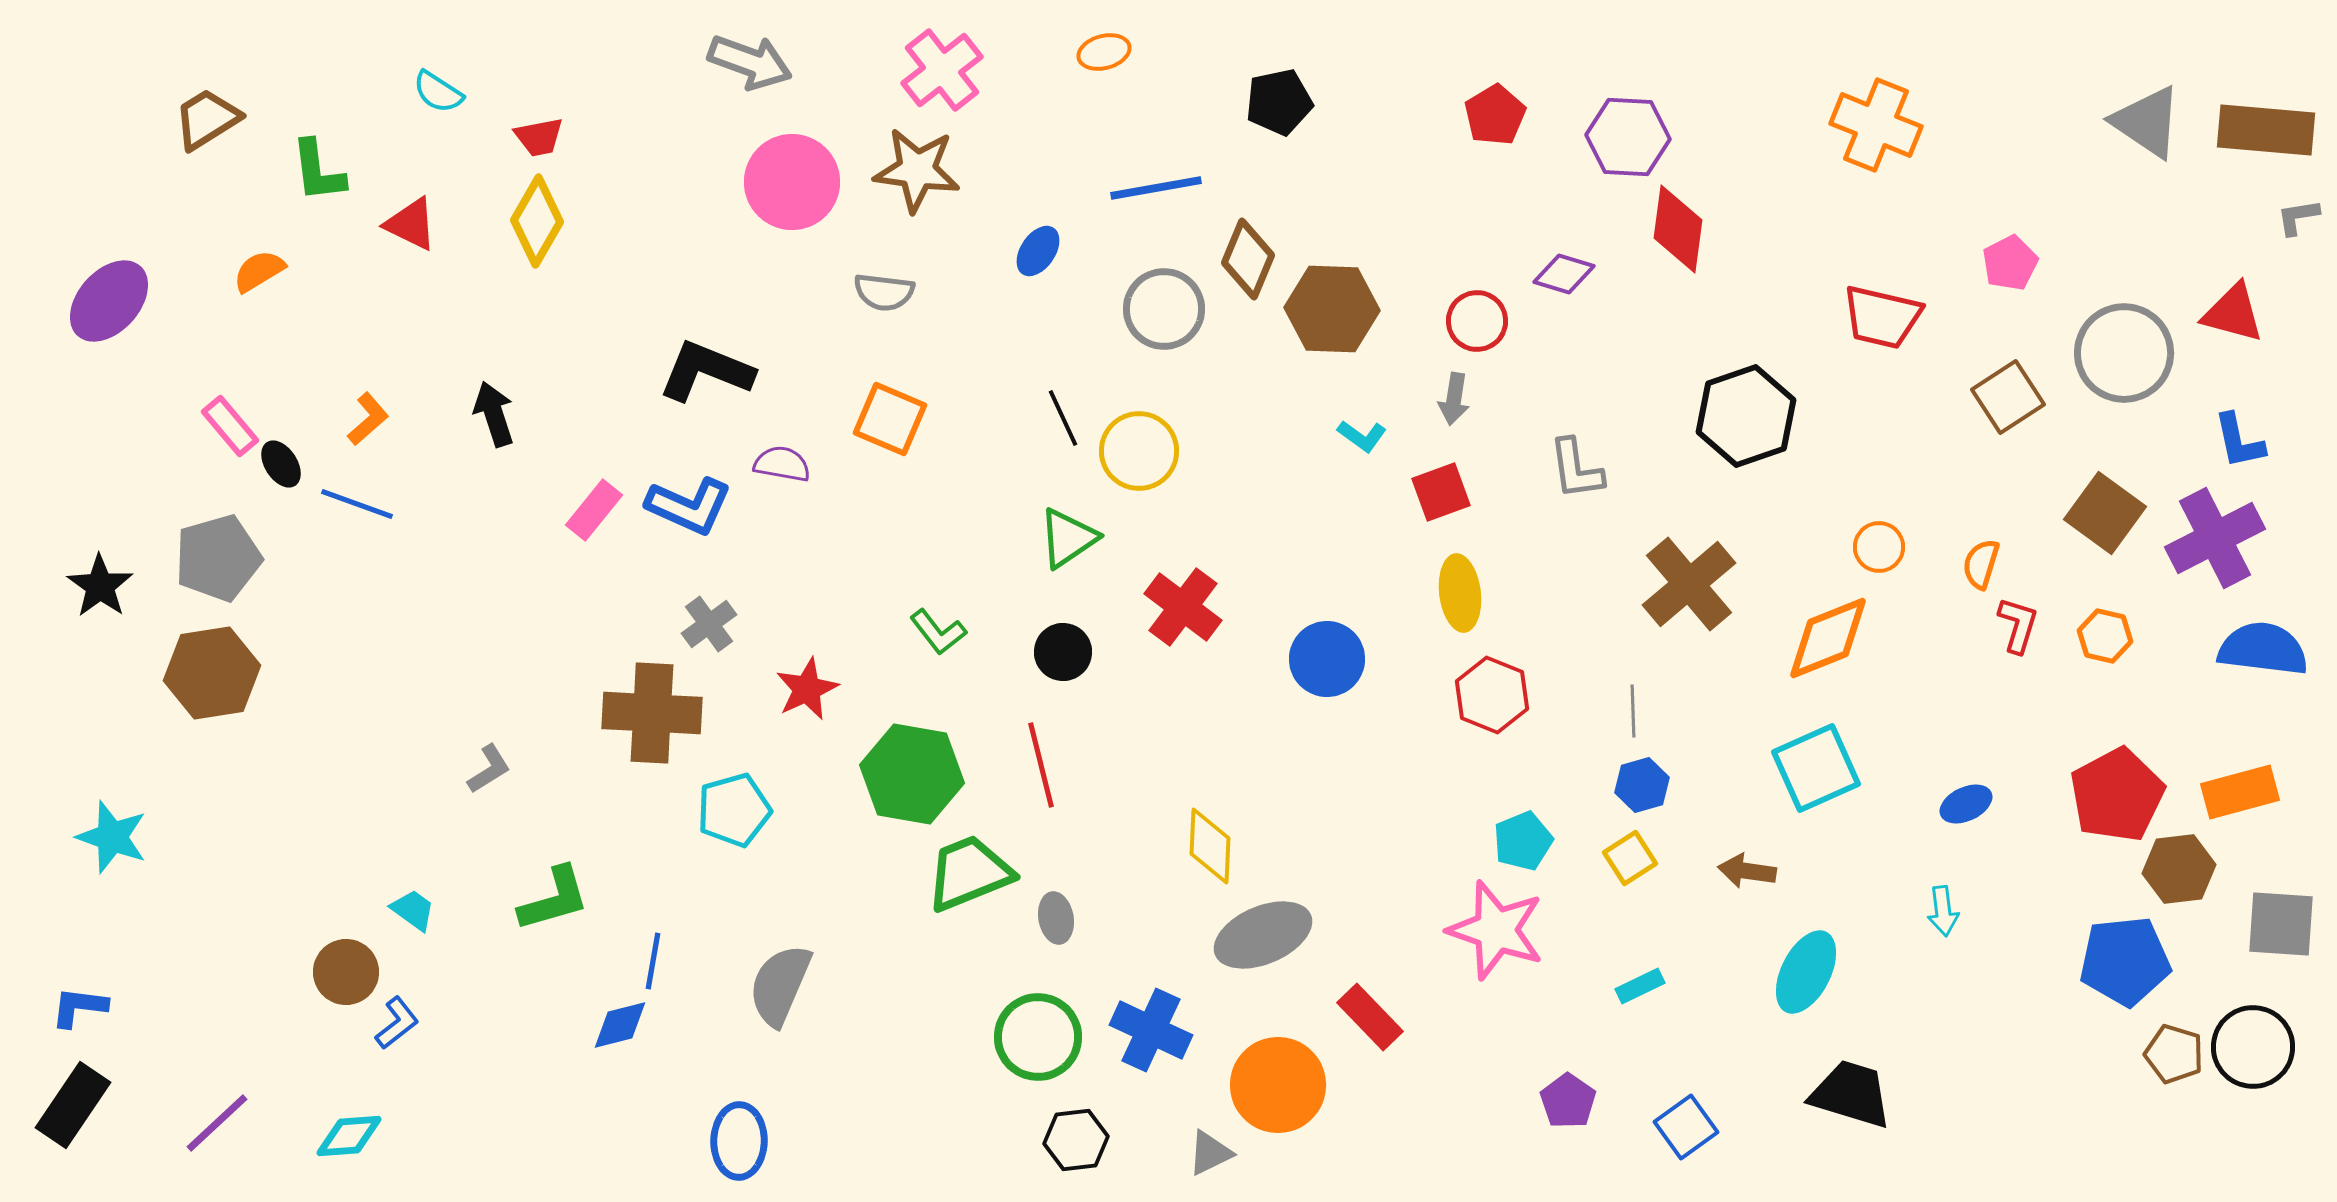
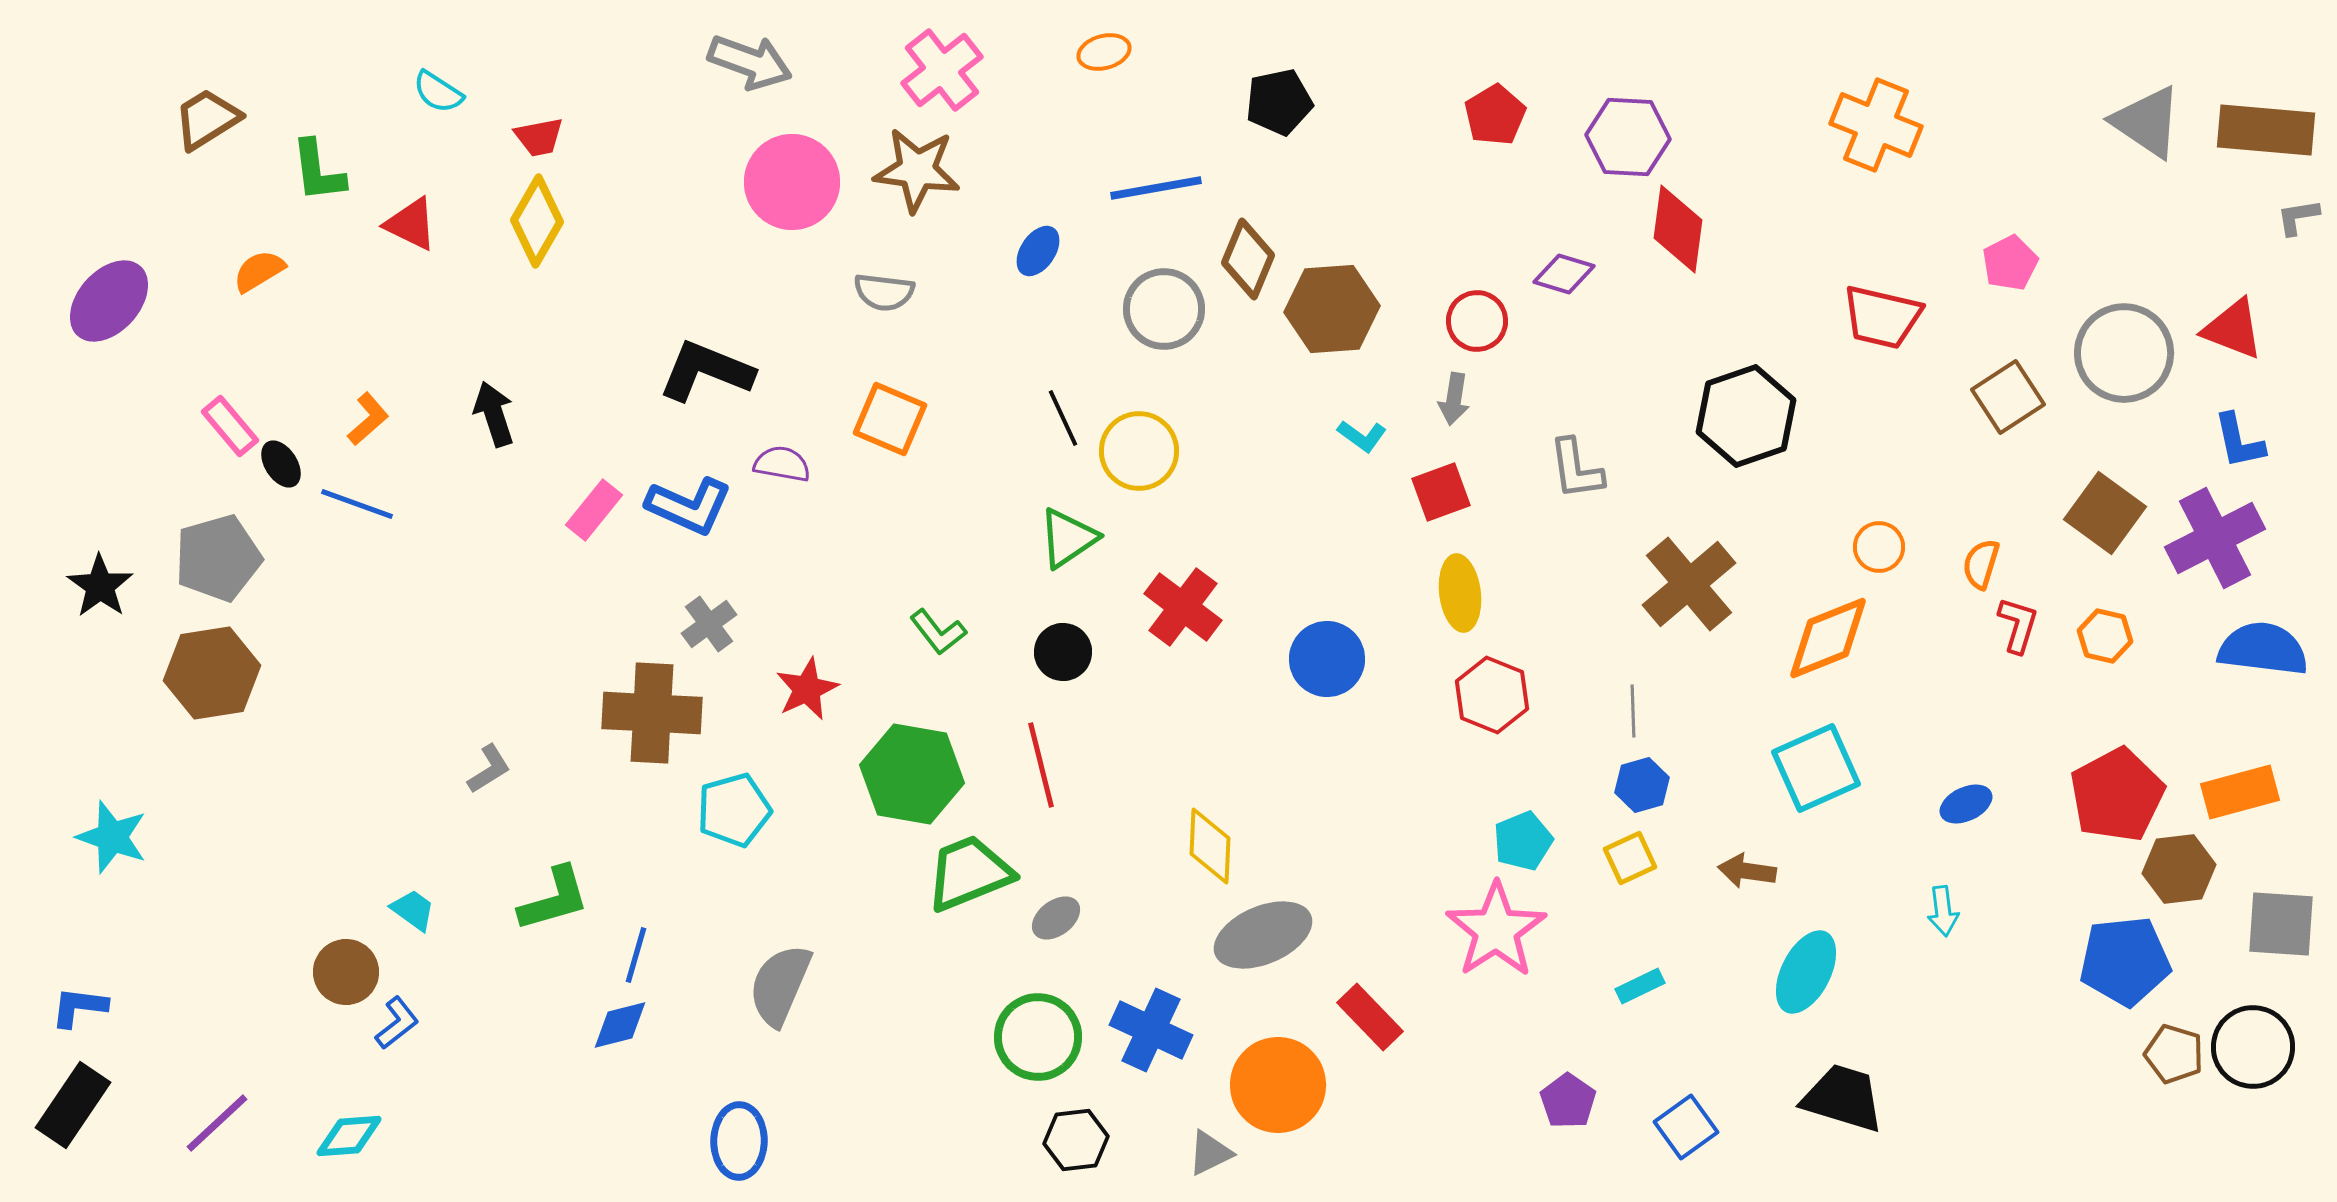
brown hexagon at (1332, 309): rotated 6 degrees counterclockwise
red triangle at (2233, 313): moved 16 px down; rotated 6 degrees clockwise
yellow square at (1630, 858): rotated 8 degrees clockwise
gray ellipse at (1056, 918): rotated 63 degrees clockwise
pink star at (1496, 930): rotated 20 degrees clockwise
blue line at (653, 961): moved 17 px left, 6 px up; rotated 6 degrees clockwise
black trapezoid at (1851, 1094): moved 8 px left, 4 px down
